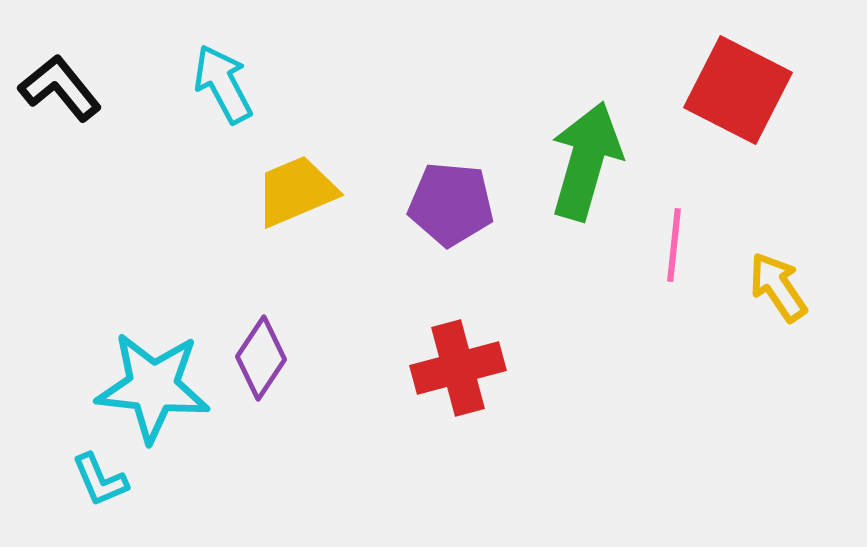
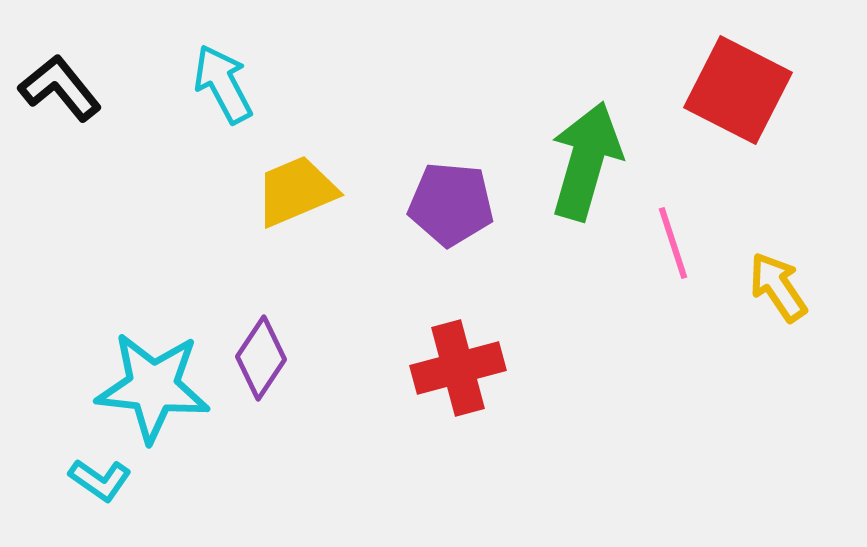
pink line: moved 1 px left, 2 px up; rotated 24 degrees counterclockwise
cyan L-shape: rotated 32 degrees counterclockwise
